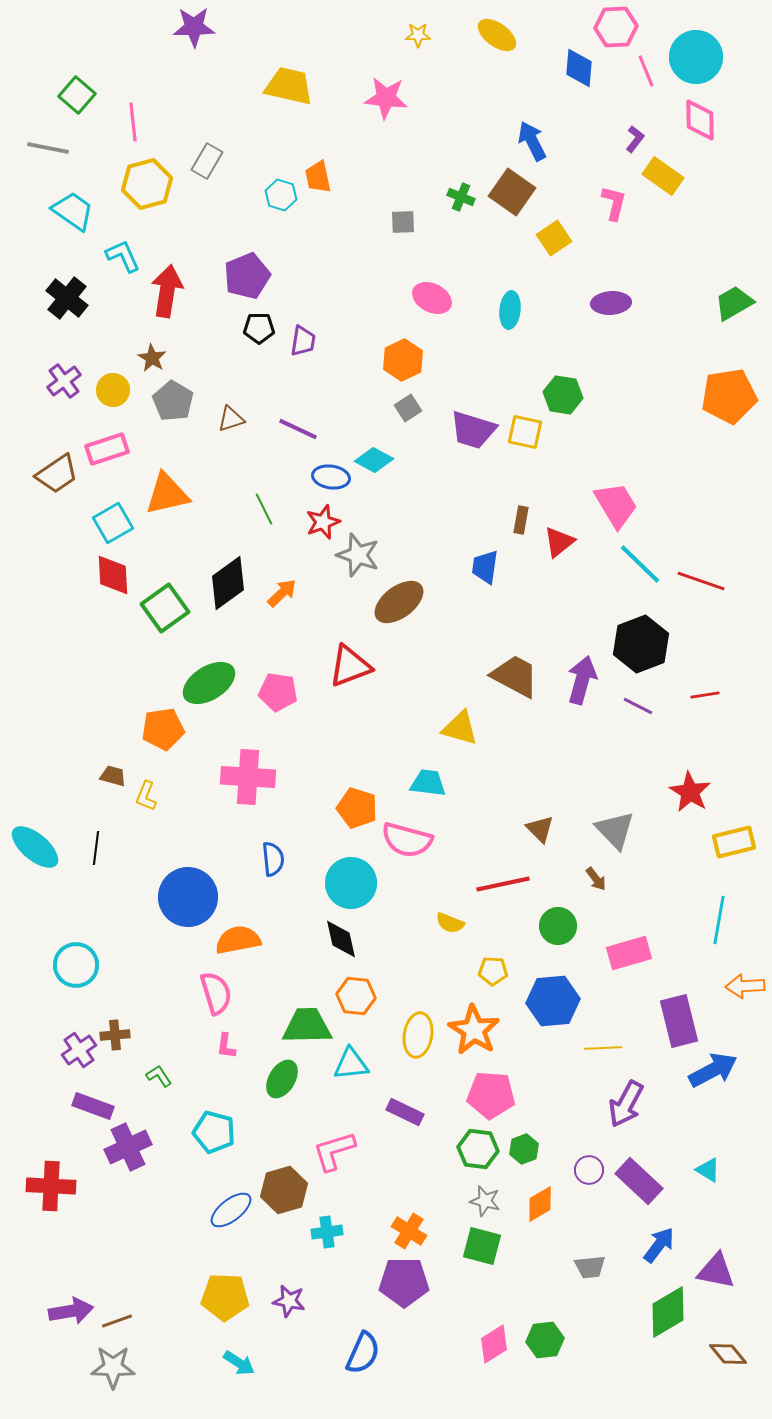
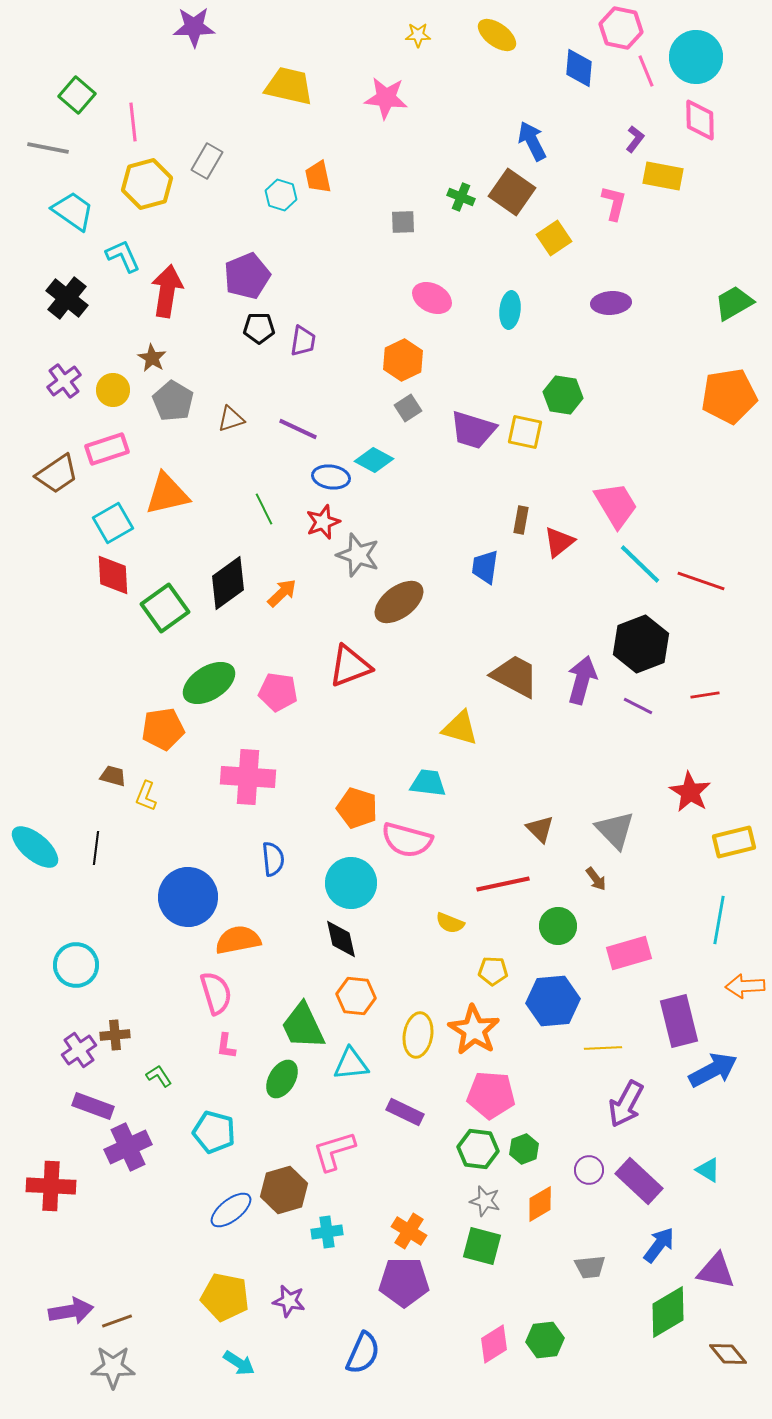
pink hexagon at (616, 27): moved 5 px right, 1 px down; rotated 15 degrees clockwise
yellow rectangle at (663, 176): rotated 24 degrees counterclockwise
green trapezoid at (307, 1026): moved 4 px left; rotated 114 degrees counterclockwise
yellow pentagon at (225, 1297): rotated 9 degrees clockwise
